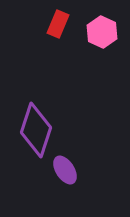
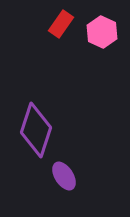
red rectangle: moved 3 px right; rotated 12 degrees clockwise
purple ellipse: moved 1 px left, 6 px down
